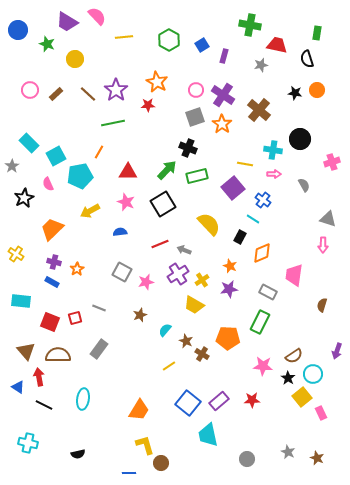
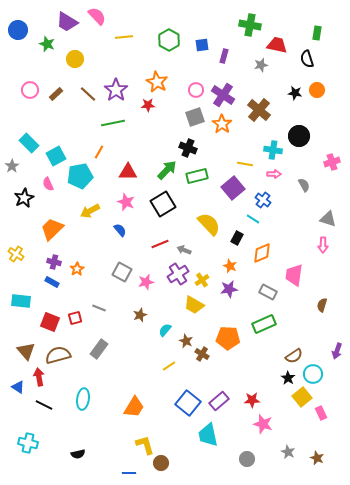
blue square at (202, 45): rotated 24 degrees clockwise
black circle at (300, 139): moved 1 px left, 3 px up
blue semicircle at (120, 232): moved 2 px up; rotated 56 degrees clockwise
black rectangle at (240, 237): moved 3 px left, 1 px down
green rectangle at (260, 322): moved 4 px right, 2 px down; rotated 40 degrees clockwise
brown semicircle at (58, 355): rotated 15 degrees counterclockwise
pink star at (263, 366): moved 58 px down; rotated 12 degrees clockwise
orange trapezoid at (139, 410): moved 5 px left, 3 px up
